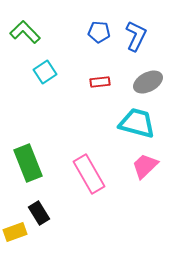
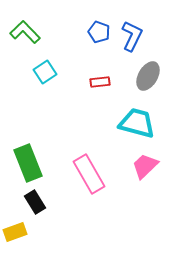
blue pentagon: rotated 15 degrees clockwise
blue L-shape: moved 4 px left
gray ellipse: moved 6 px up; rotated 32 degrees counterclockwise
black rectangle: moved 4 px left, 11 px up
